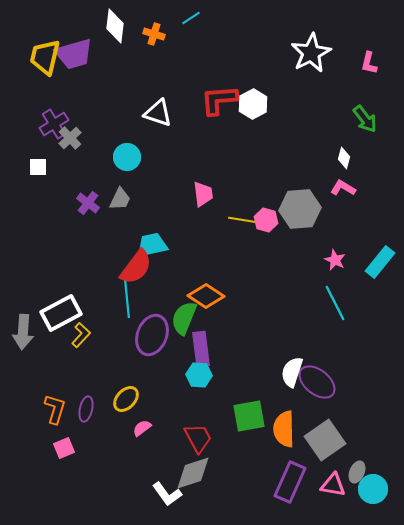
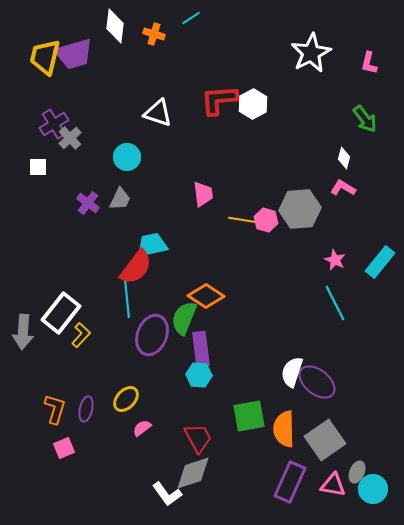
white rectangle at (61, 313): rotated 24 degrees counterclockwise
